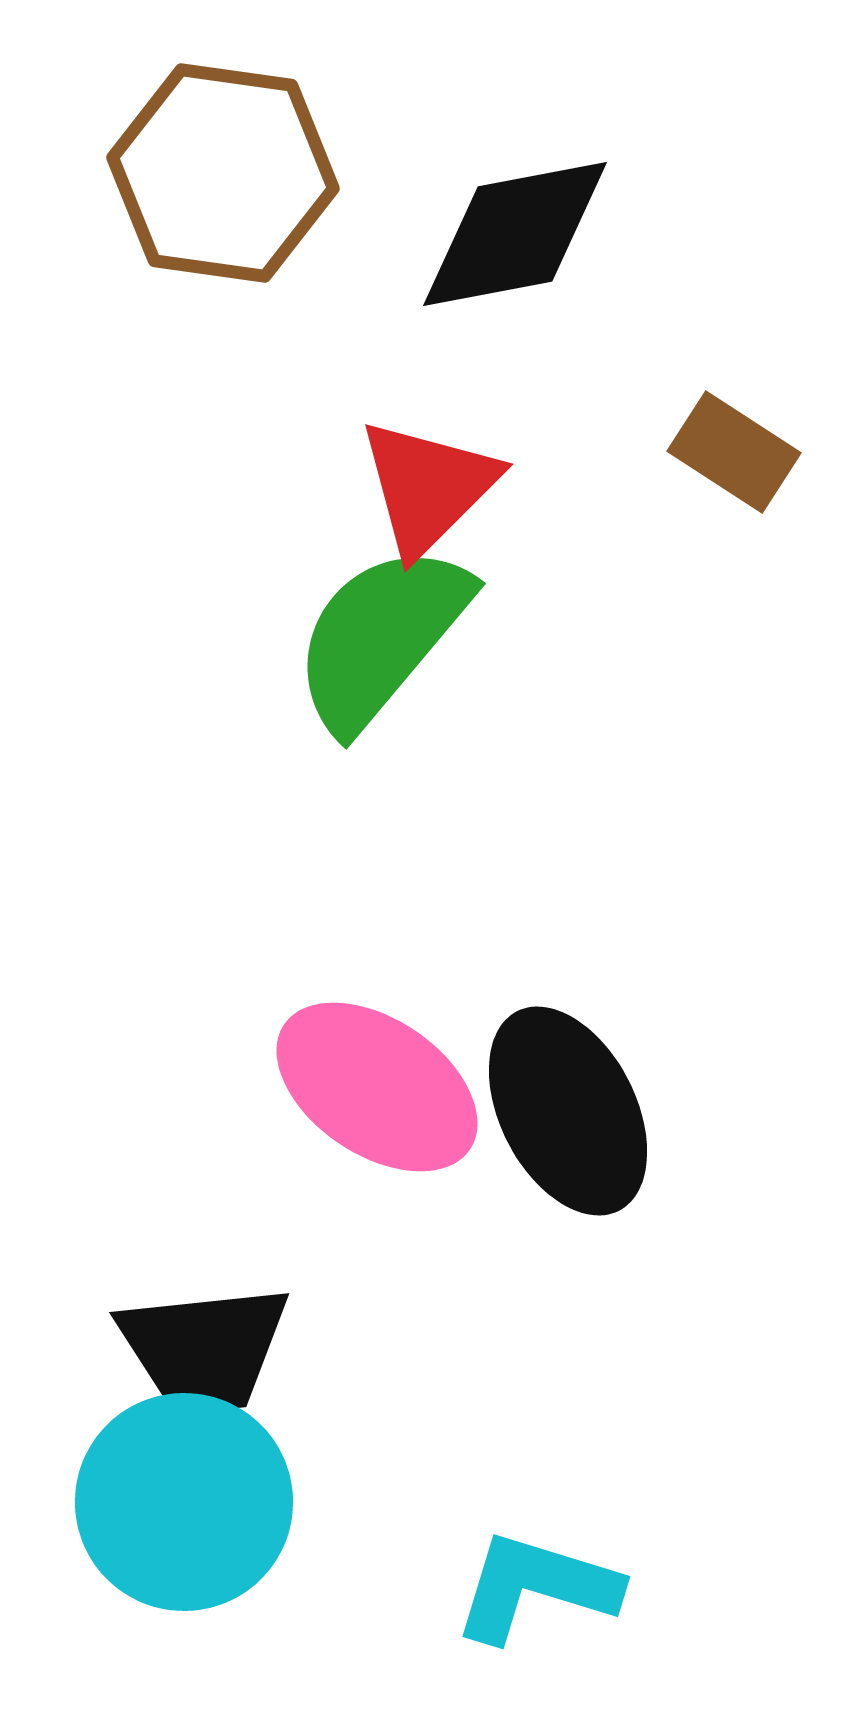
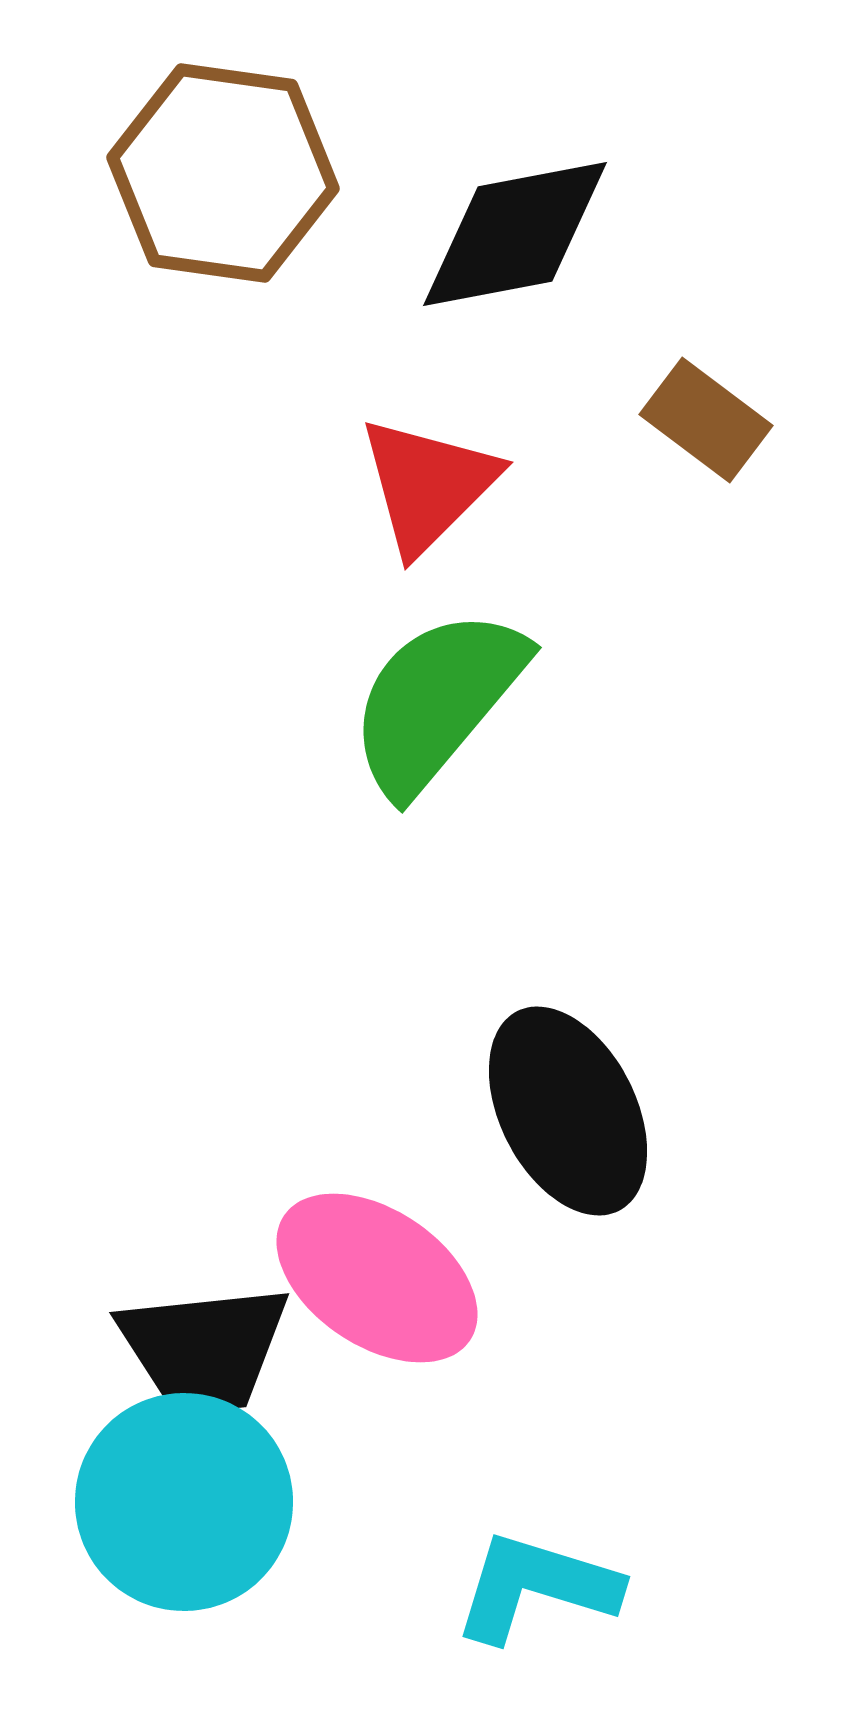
brown rectangle: moved 28 px left, 32 px up; rotated 4 degrees clockwise
red triangle: moved 2 px up
green semicircle: moved 56 px right, 64 px down
pink ellipse: moved 191 px down
